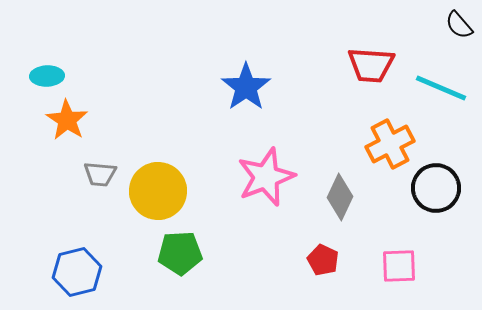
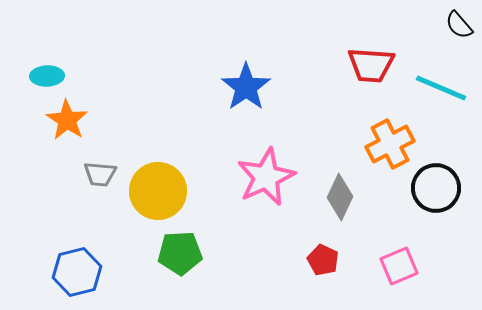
pink star: rotated 4 degrees counterclockwise
pink square: rotated 21 degrees counterclockwise
